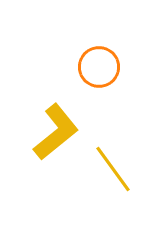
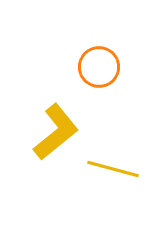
yellow line: rotated 39 degrees counterclockwise
